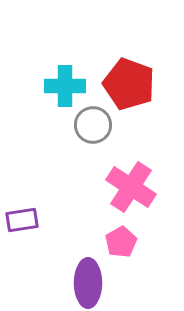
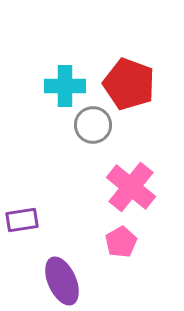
pink cross: rotated 6 degrees clockwise
purple ellipse: moved 26 px left, 2 px up; rotated 24 degrees counterclockwise
